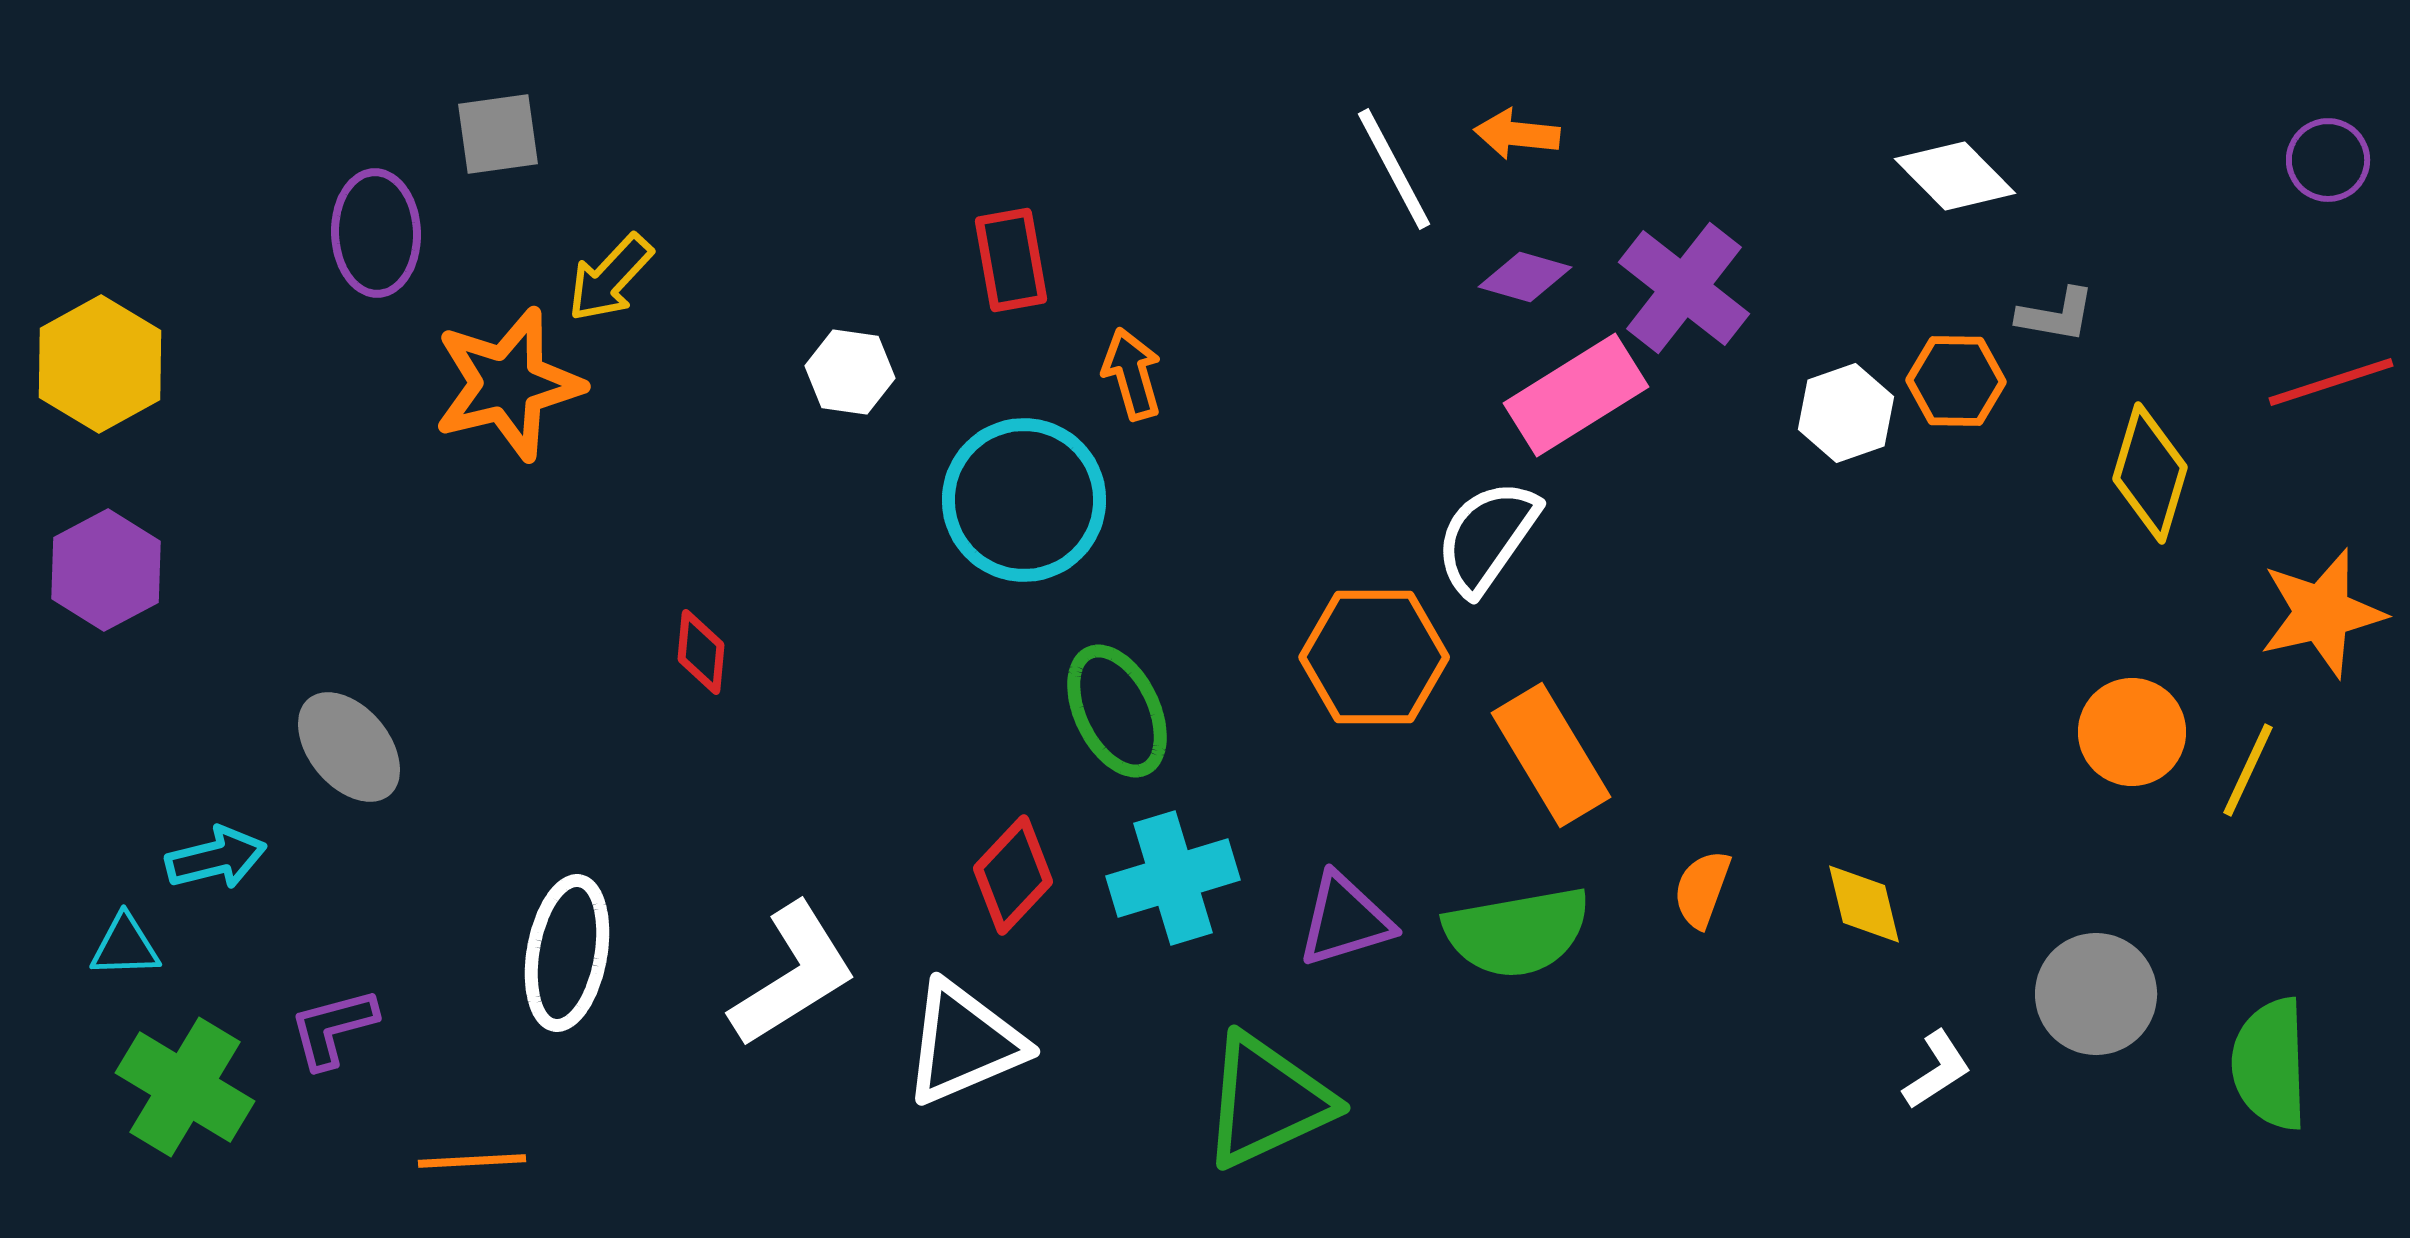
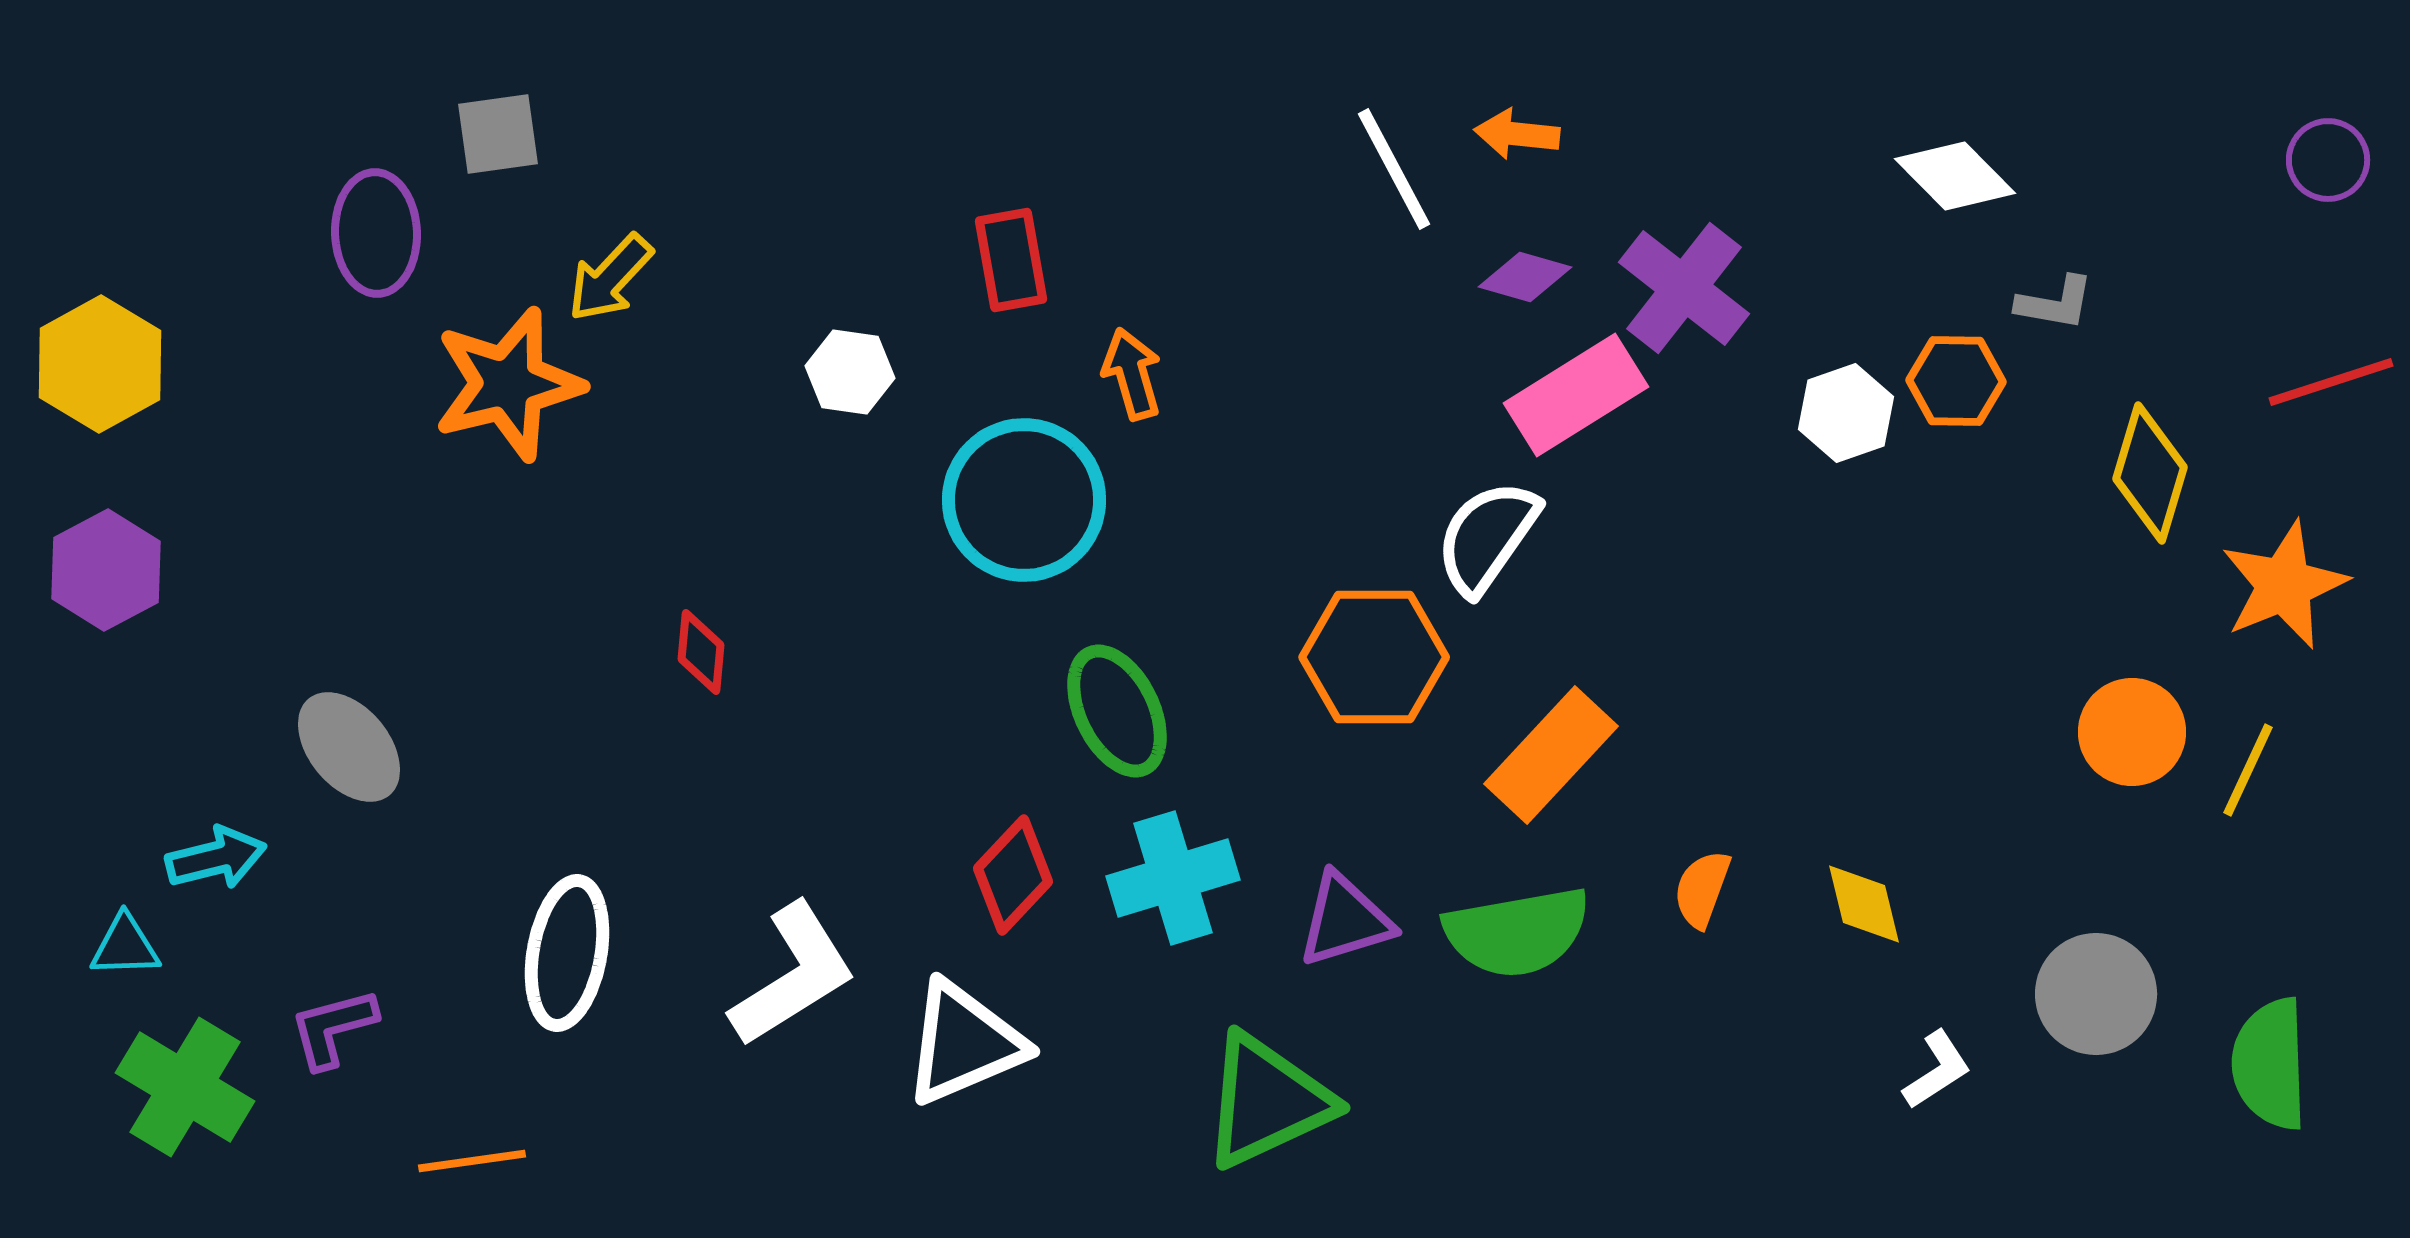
gray L-shape at (2056, 315): moved 1 px left, 12 px up
orange star at (2322, 613): moved 38 px left, 28 px up; rotated 9 degrees counterclockwise
orange rectangle at (1551, 755): rotated 74 degrees clockwise
orange line at (472, 1161): rotated 5 degrees counterclockwise
